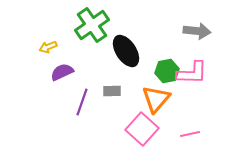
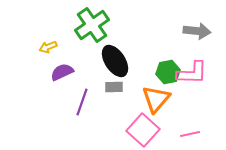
black ellipse: moved 11 px left, 10 px down
green hexagon: moved 1 px right, 1 px down
gray rectangle: moved 2 px right, 4 px up
pink square: moved 1 px right, 1 px down
